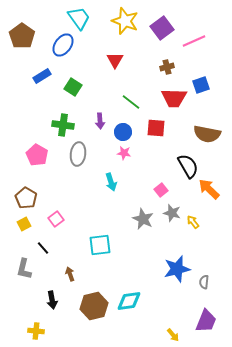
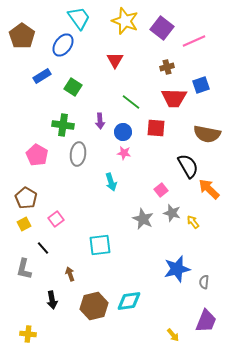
purple square at (162, 28): rotated 15 degrees counterclockwise
yellow cross at (36, 331): moved 8 px left, 3 px down
